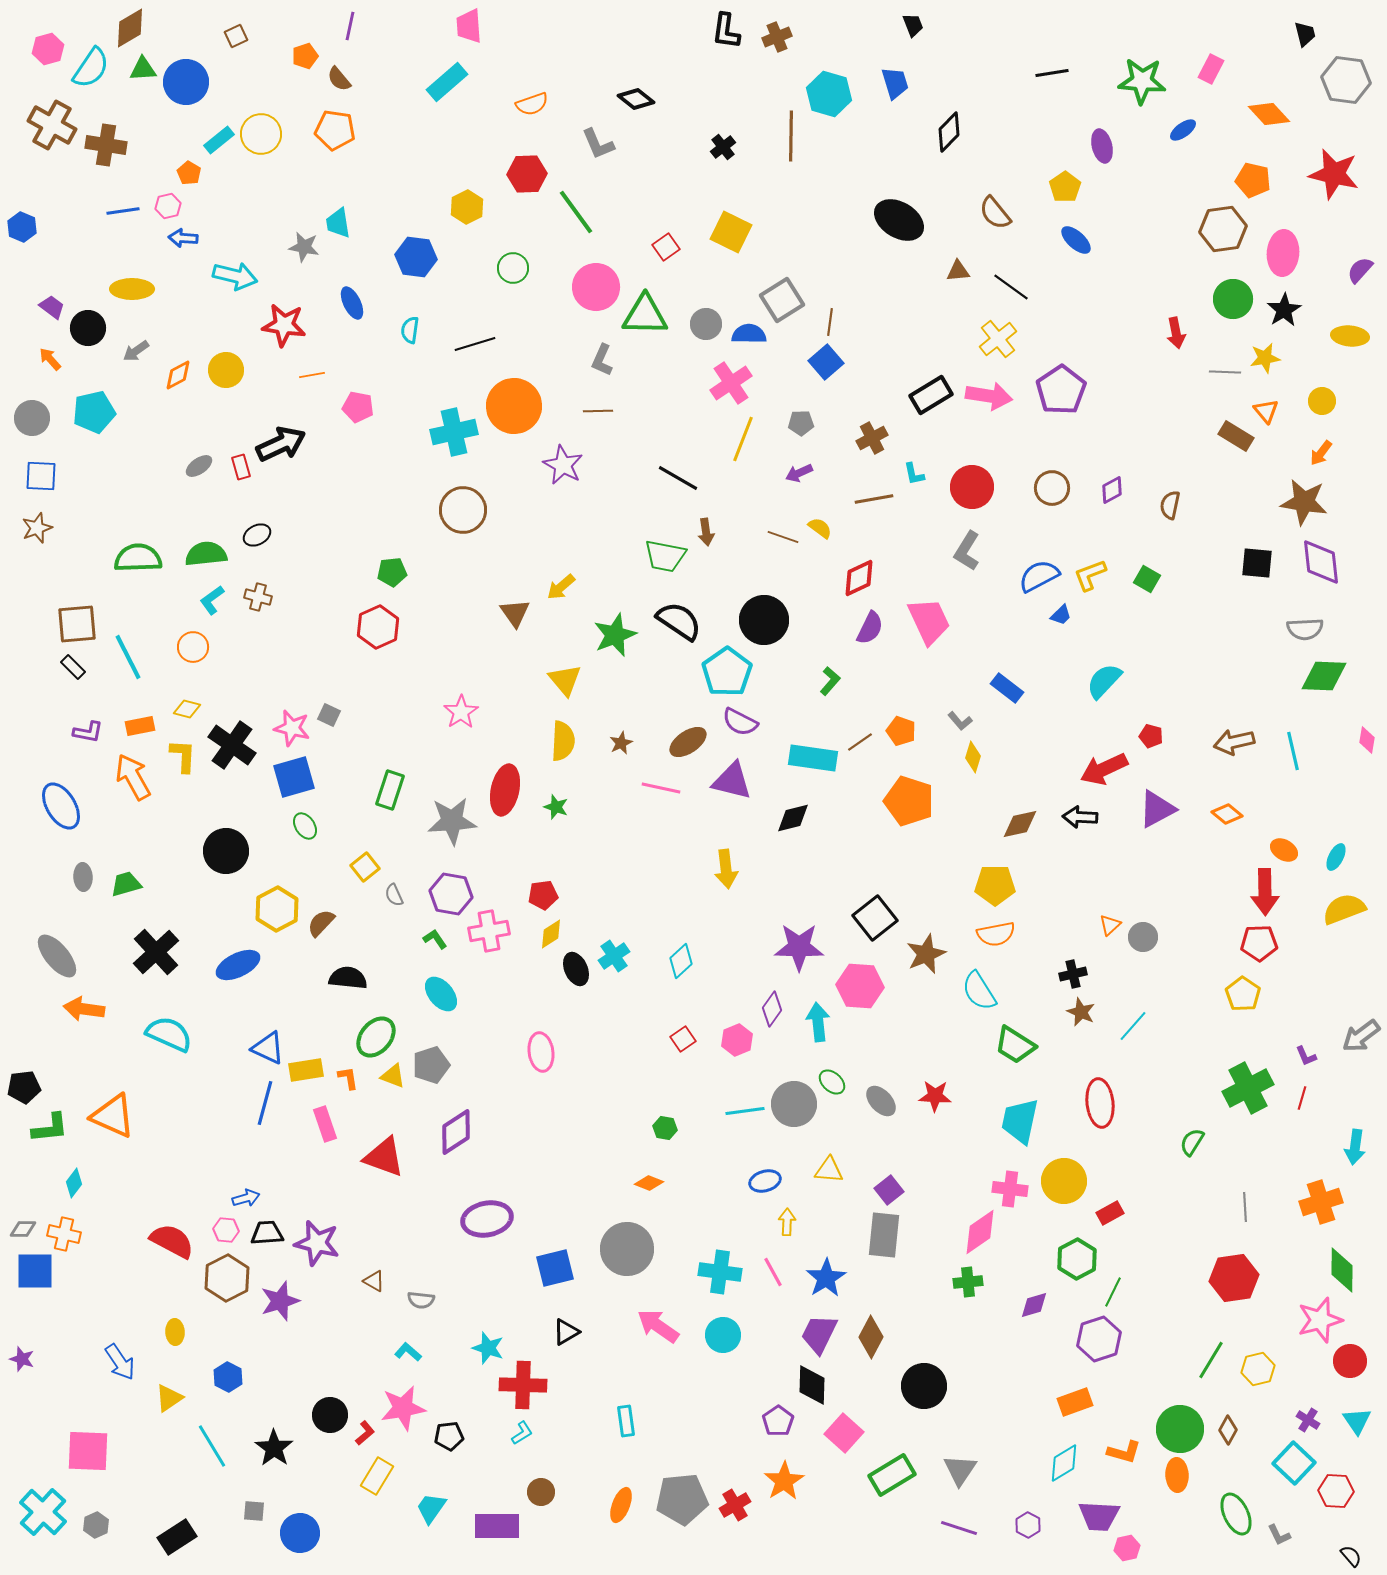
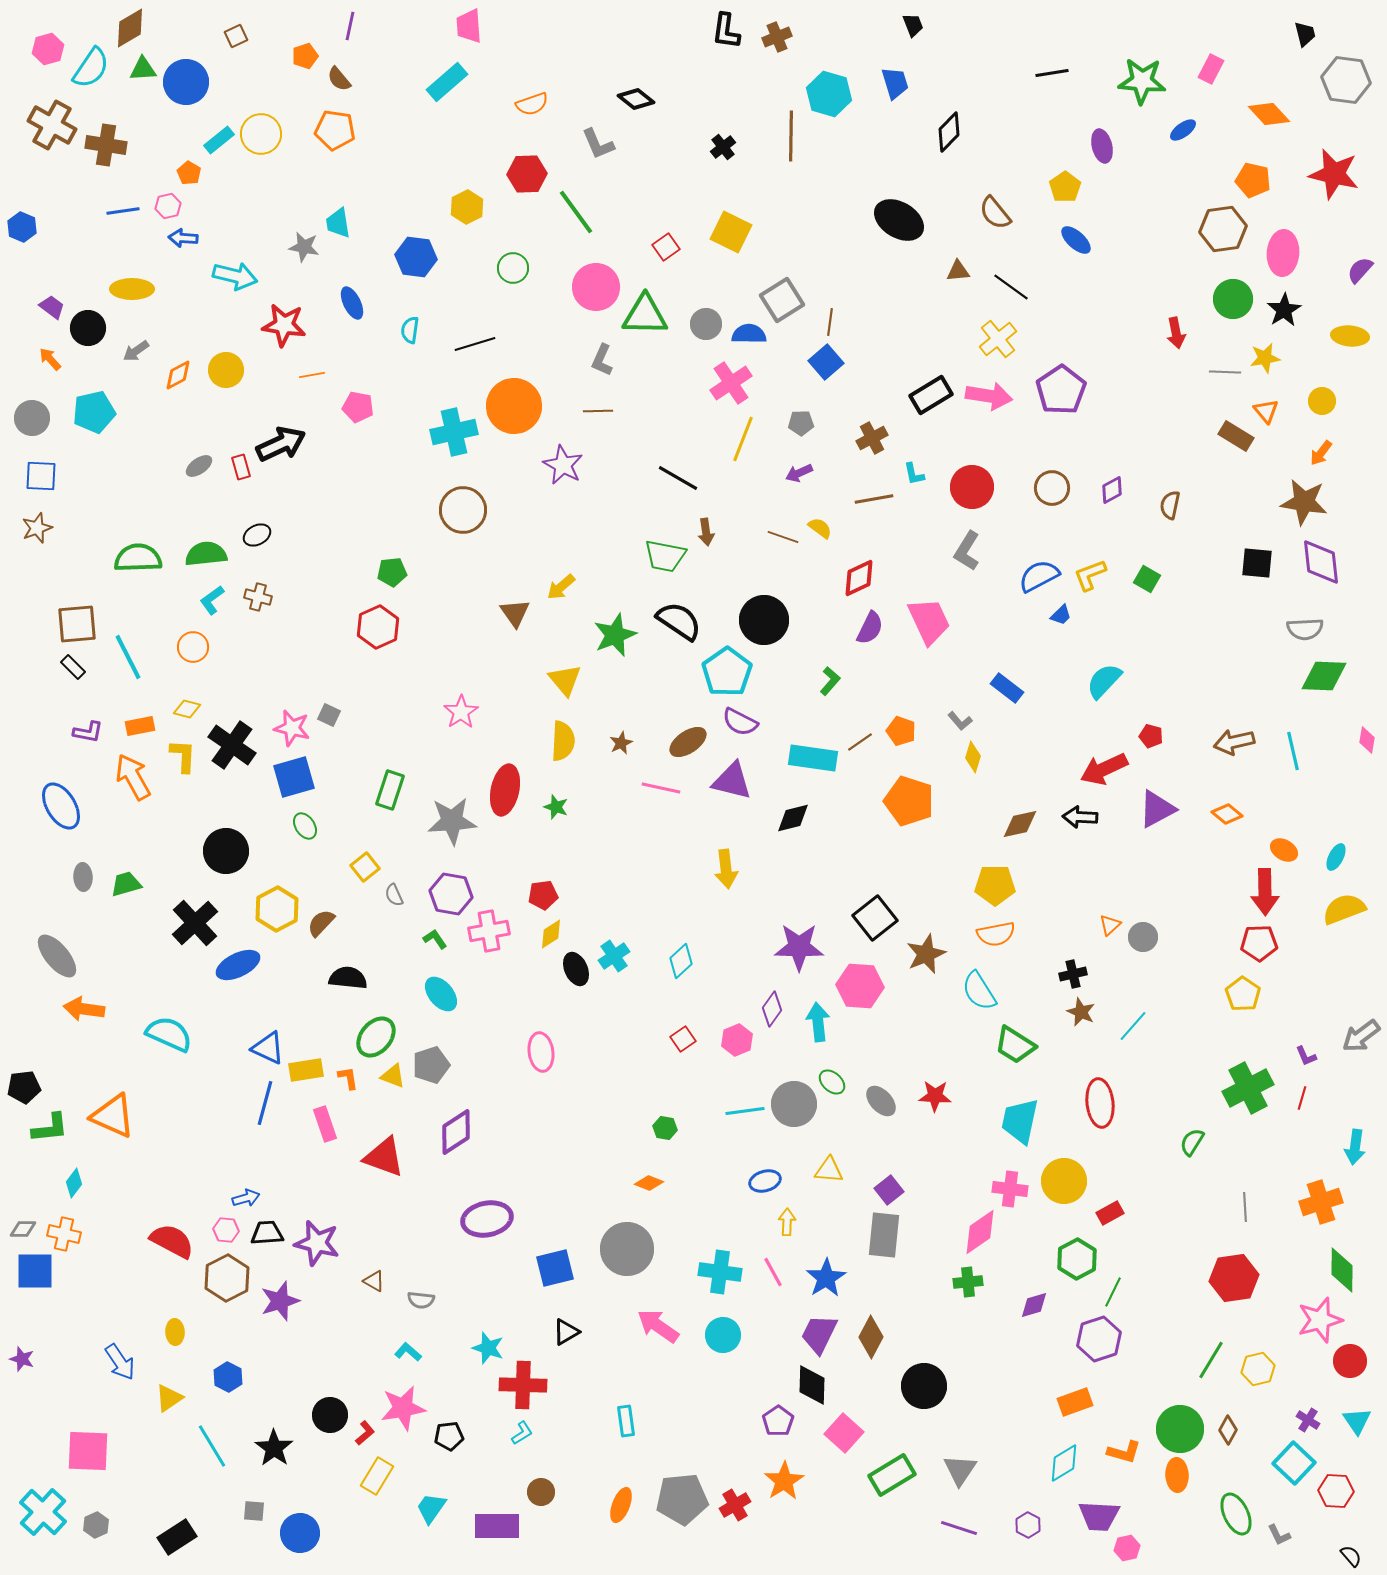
black cross at (156, 952): moved 39 px right, 29 px up
